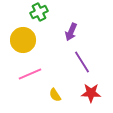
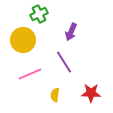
green cross: moved 2 px down
purple line: moved 18 px left
yellow semicircle: rotated 40 degrees clockwise
